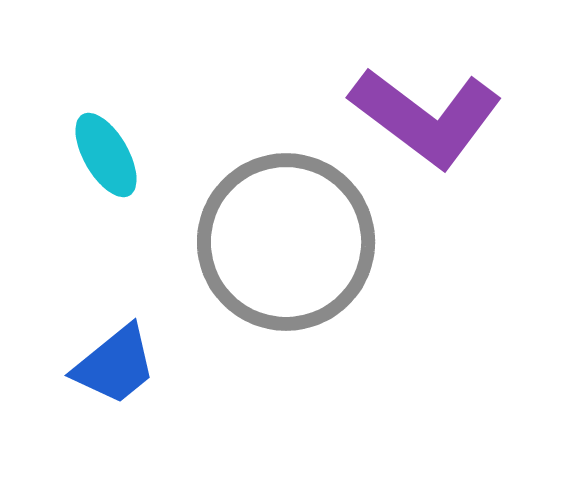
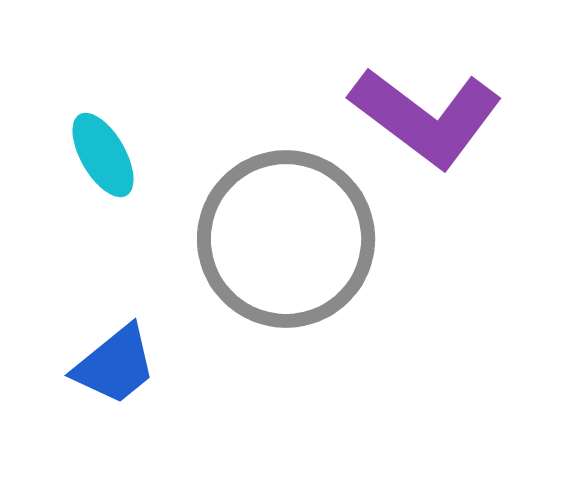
cyan ellipse: moved 3 px left
gray circle: moved 3 px up
